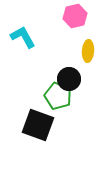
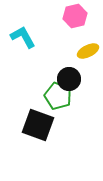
yellow ellipse: rotated 60 degrees clockwise
